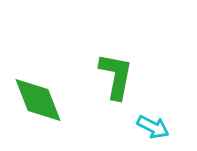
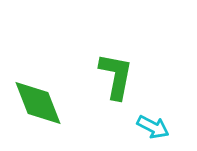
green diamond: moved 3 px down
